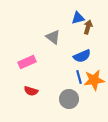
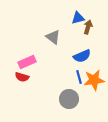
red semicircle: moved 9 px left, 14 px up
